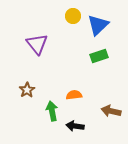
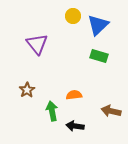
green rectangle: rotated 36 degrees clockwise
